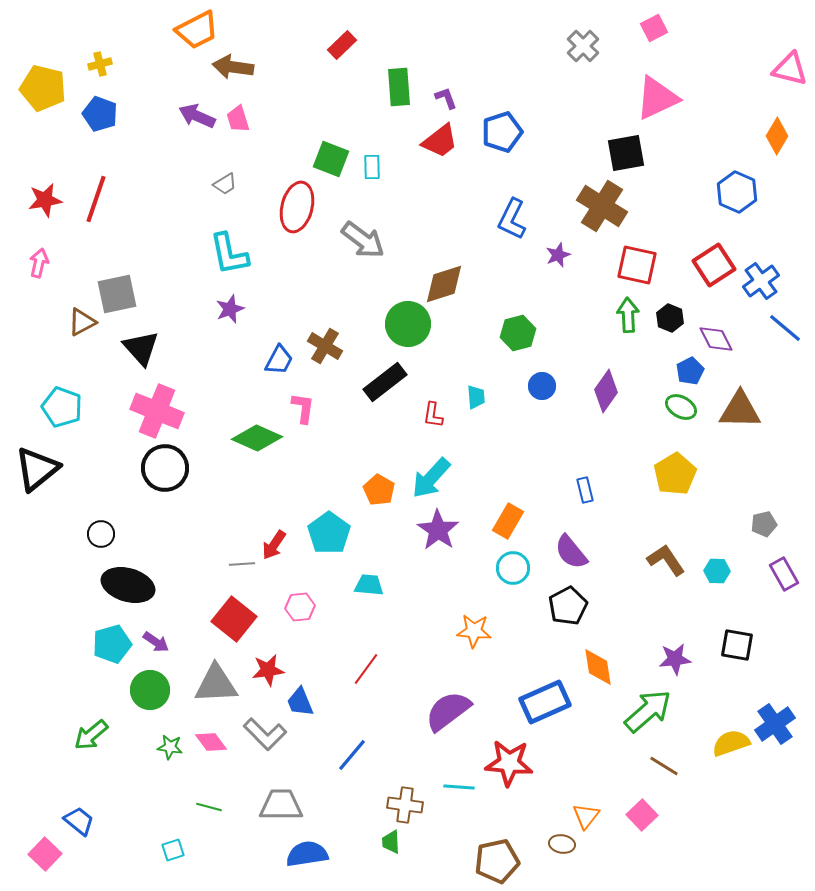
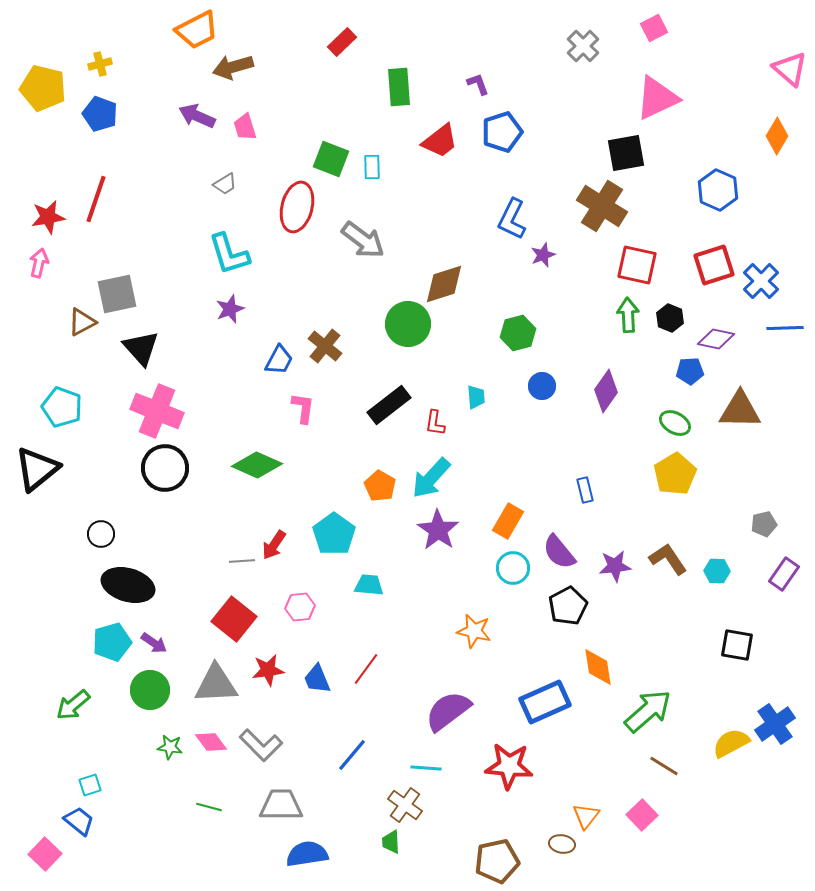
red rectangle at (342, 45): moved 3 px up
brown arrow at (233, 67): rotated 24 degrees counterclockwise
pink triangle at (790, 69): rotated 27 degrees clockwise
purple L-shape at (446, 98): moved 32 px right, 14 px up
pink trapezoid at (238, 119): moved 7 px right, 8 px down
blue hexagon at (737, 192): moved 19 px left, 2 px up
red star at (45, 200): moved 3 px right, 17 px down
cyan L-shape at (229, 254): rotated 6 degrees counterclockwise
purple star at (558, 255): moved 15 px left
red square at (714, 265): rotated 15 degrees clockwise
blue cross at (761, 281): rotated 9 degrees counterclockwise
blue line at (785, 328): rotated 42 degrees counterclockwise
purple diamond at (716, 339): rotated 51 degrees counterclockwise
brown cross at (325, 346): rotated 8 degrees clockwise
blue pentagon at (690, 371): rotated 24 degrees clockwise
black rectangle at (385, 382): moved 4 px right, 23 px down
green ellipse at (681, 407): moved 6 px left, 16 px down
red L-shape at (433, 415): moved 2 px right, 8 px down
green diamond at (257, 438): moved 27 px down
orange pentagon at (379, 490): moved 1 px right, 4 px up
cyan pentagon at (329, 533): moved 5 px right, 1 px down
purple semicircle at (571, 552): moved 12 px left
brown L-shape at (666, 560): moved 2 px right, 1 px up
gray line at (242, 564): moved 3 px up
purple rectangle at (784, 574): rotated 64 degrees clockwise
orange star at (474, 631): rotated 8 degrees clockwise
purple arrow at (156, 642): moved 2 px left, 1 px down
cyan pentagon at (112, 644): moved 2 px up
purple star at (675, 659): moved 60 px left, 93 px up
blue trapezoid at (300, 702): moved 17 px right, 23 px up
gray L-shape at (265, 734): moved 4 px left, 11 px down
green arrow at (91, 735): moved 18 px left, 30 px up
yellow semicircle at (731, 743): rotated 9 degrees counterclockwise
red star at (509, 763): moved 3 px down
cyan line at (459, 787): moved 33 px left, 19 px up
brown cross at (405, 805): rotated 28 degrees clockwise
cyan square at (173, 850): moved 83 px left, 65 px up
